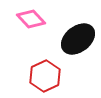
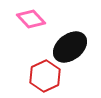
black ellipse: moved 8 px left, 8 px down
